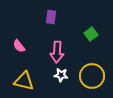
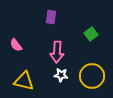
pink semicircle: moved 3 px left, 1 px up
